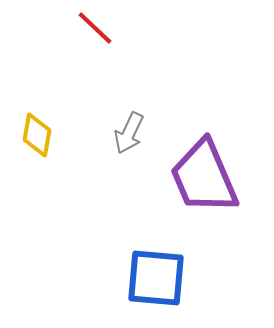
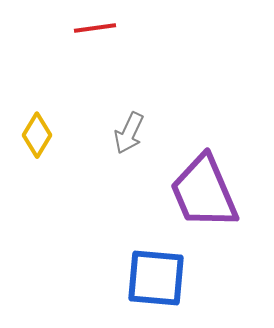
red line: rotated 51 degrees counterclockwise
yellow diamond: rotated 21 degrees clockwise
purple trapezoid: moved 15 px down
